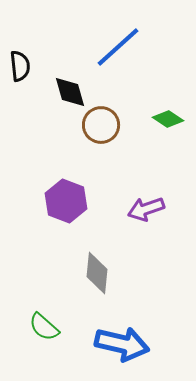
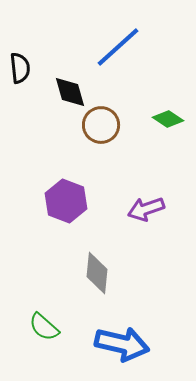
black semicircle: moved 2 px down
